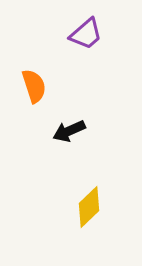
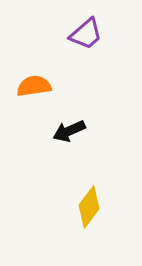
orange semicircle: rotated 80 degrees counterclockwise
yellow diamond: rotated 9 degrees counterclockwise
